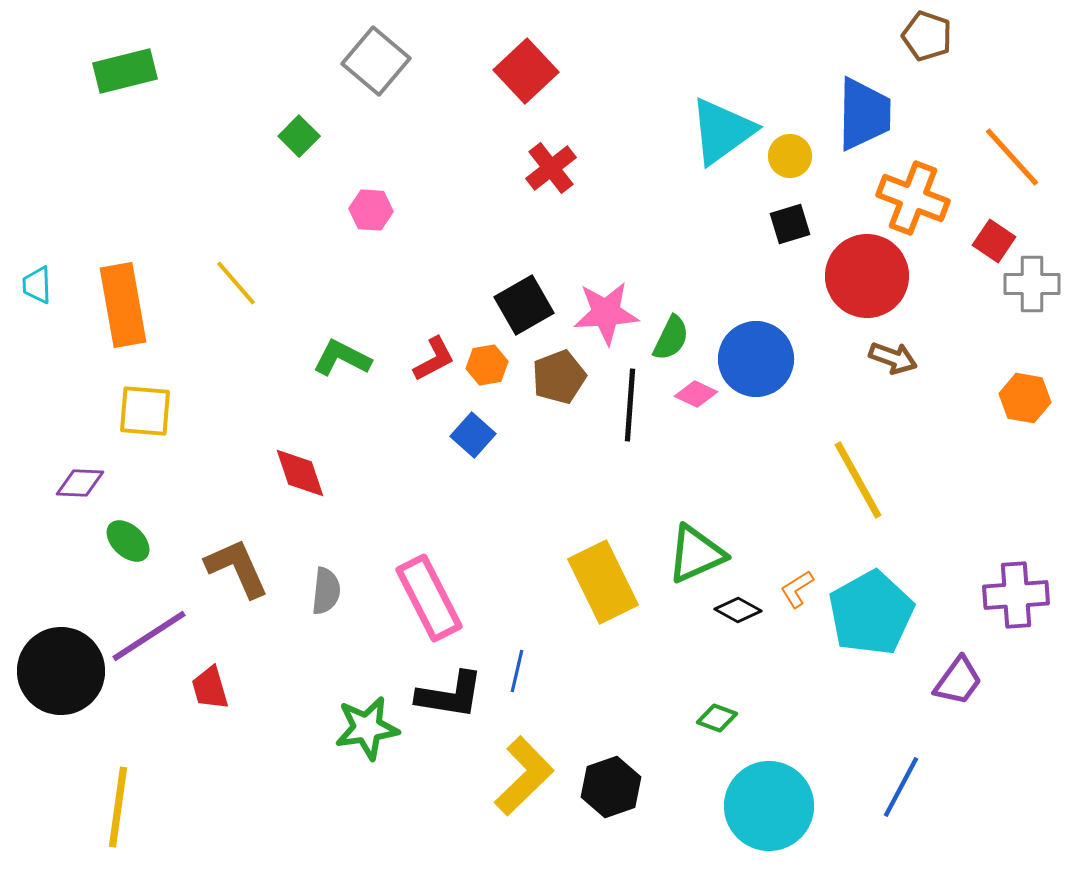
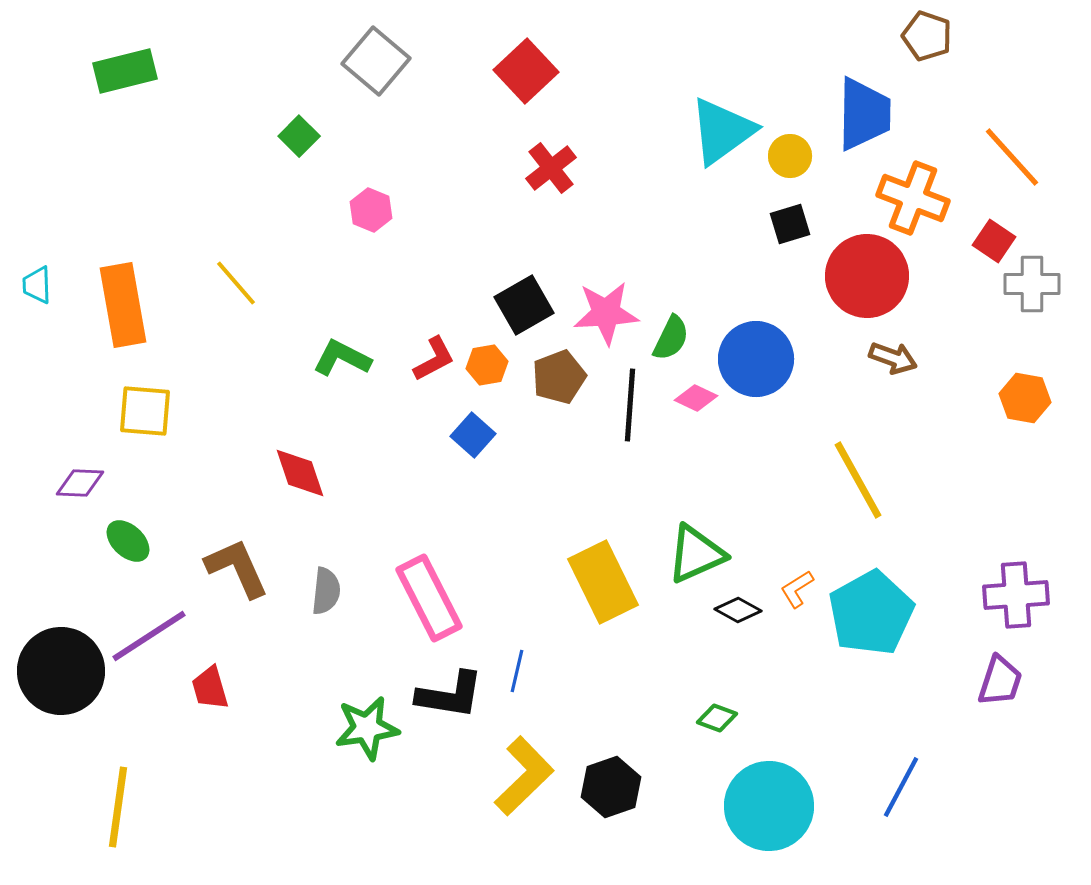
pink hexagon at (371, 210): rotated 18 degrees clockwise
pink diamond at (696, 394): moved 4 px down
purple trapezoid at (958, 681): moved 42 px right; rotated 18 degrees counterclockwise
